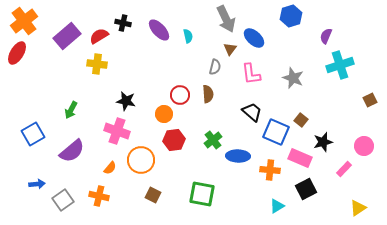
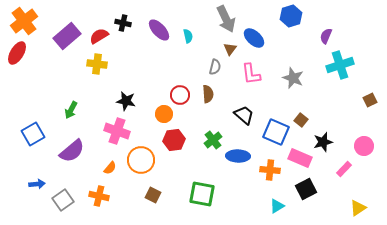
black trapezoid at (252, 112): moved 8 px left, 3 px down
